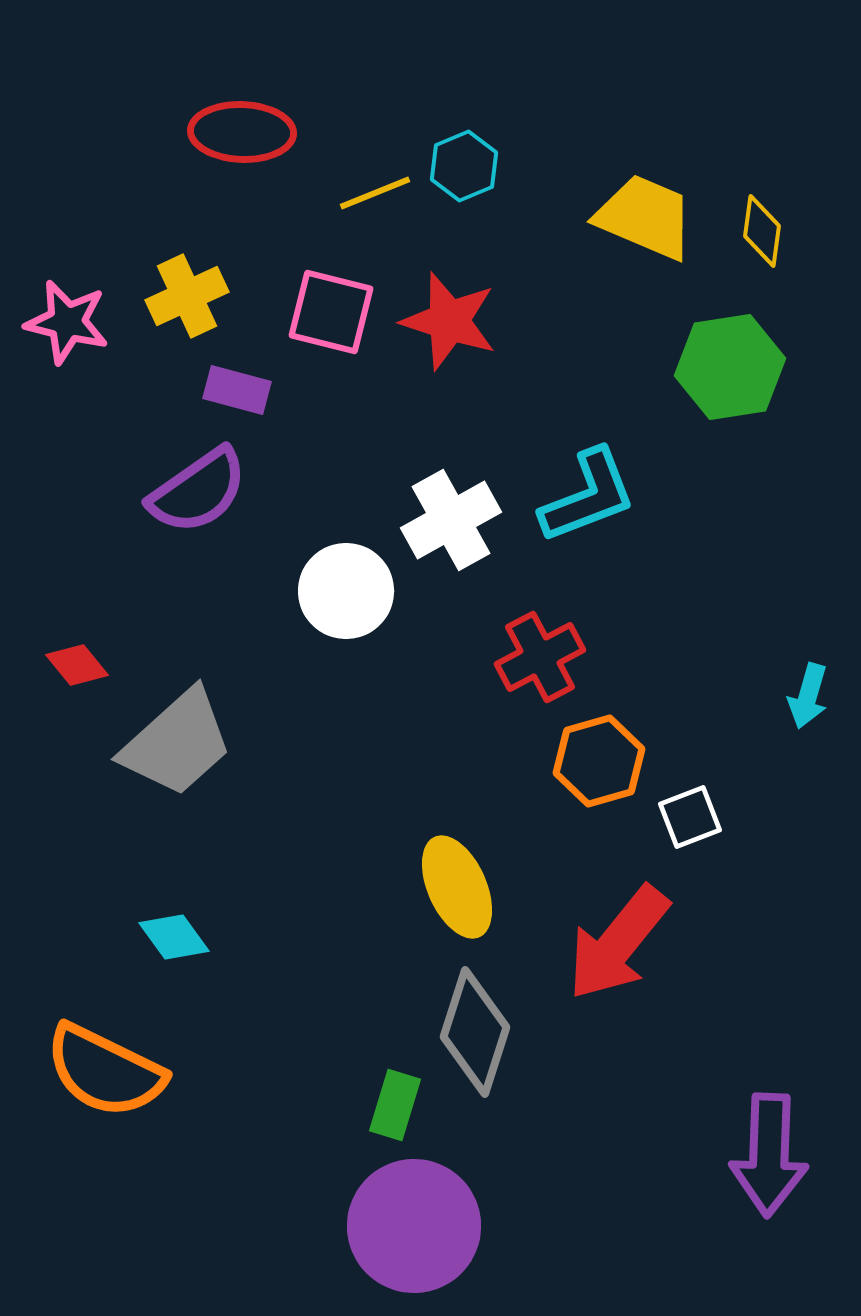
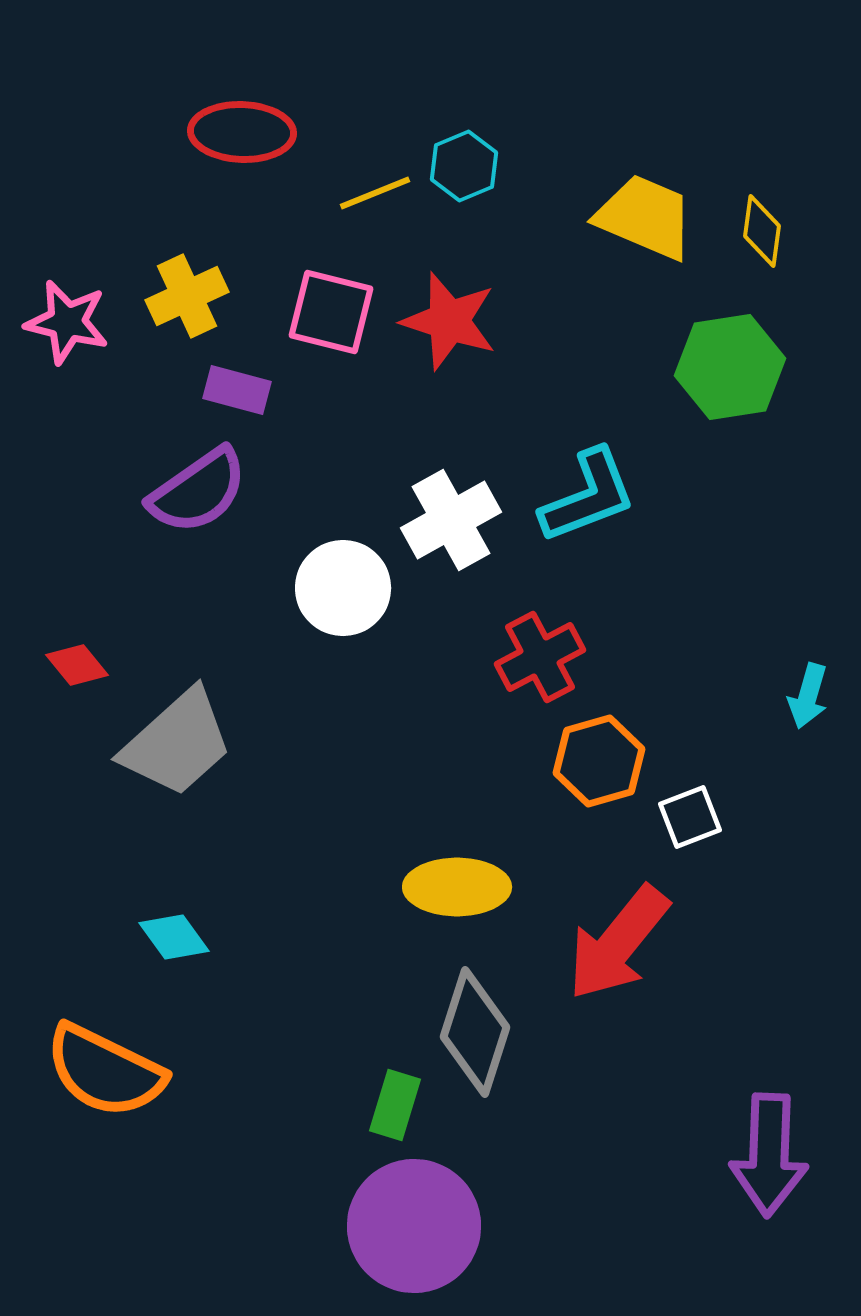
white circle: moved 3 px left, 3 px up
yellow ellipse: rotated 66 degrees counterclockwise
